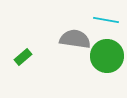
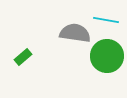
gray semicircle: moved 6 px up
